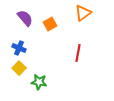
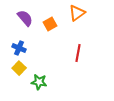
orange triangle: moved 6 px left
